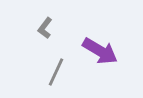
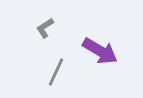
gray L-shape: rotated 20 degrees clockwise
